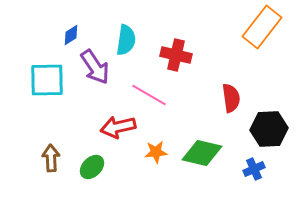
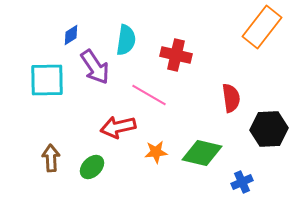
blue cross: moved 12 px left, 13 px down
